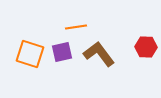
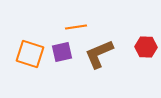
brown L-shape: rotated 76 degrees counterclockwise
